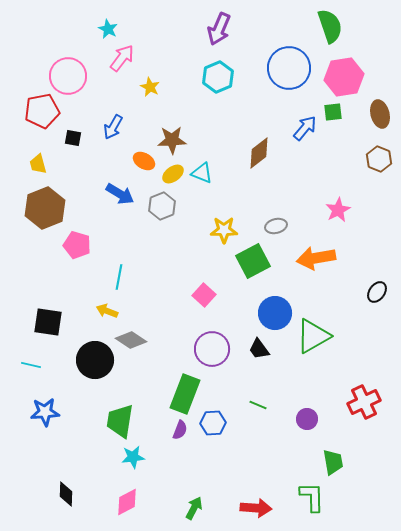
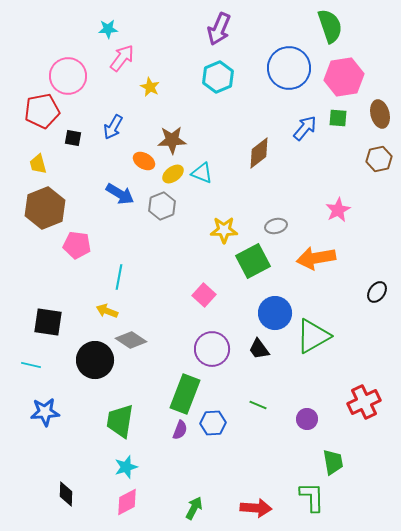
cyan star at (108, 29): rotated 30 degrees counterclockwise
green square at (333, 112): moved 5 px right, 6 px down; rotated 12 degrees clockwise
brown hexagon at (379, 159): rotated 25 degrees clockwise
pink pentagon at (77, 245): rotated 8 degrees counterclockwise
cyan star at (133, 457): moved 7 px left, 10 px down; rotated 10 degrees counterclockwise
